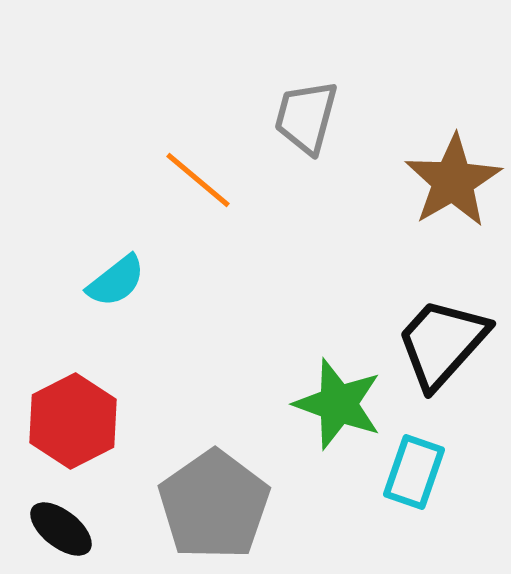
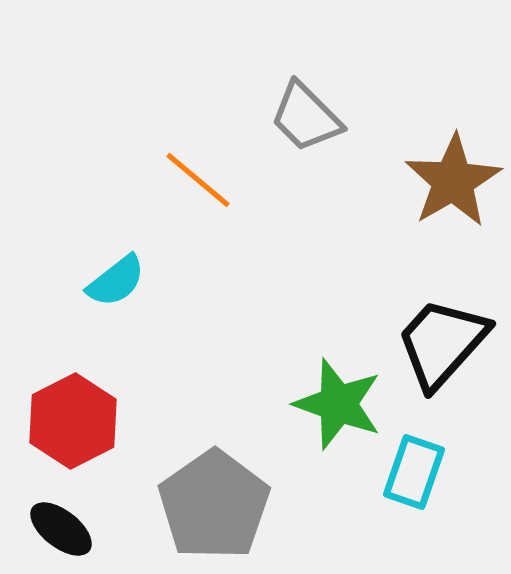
gray trapezoid: rotated 60 degrees counterclockwise
